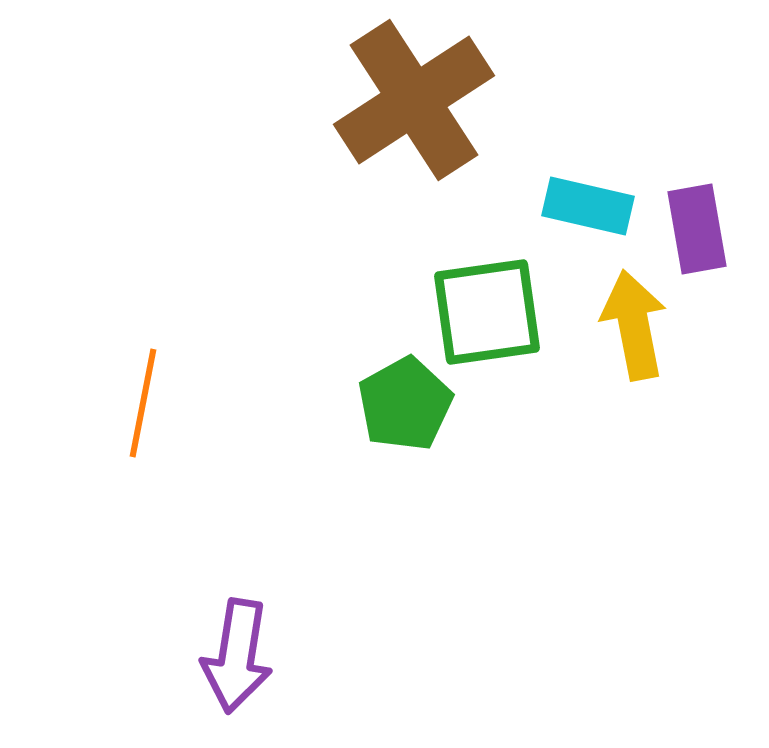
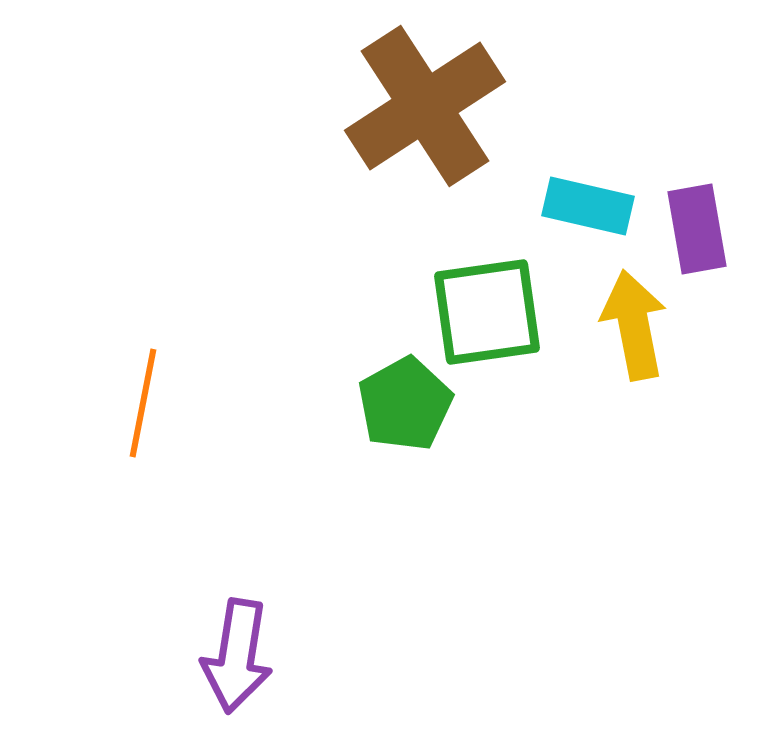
brown cross: moved 11 px right, 6 px down
